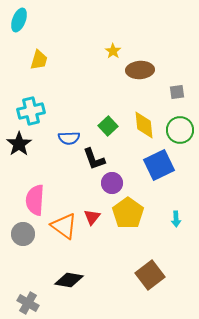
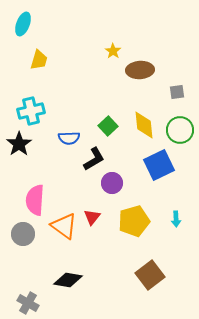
cyan ellipse: moved 4 px right, 4 px down
black L-shape: rotated 100 degrees counterclockwise
yellow pentagon: moved 6 px right, 8 px down; rotated 20 degrees clockwise
black diamond: moved 1 px left
